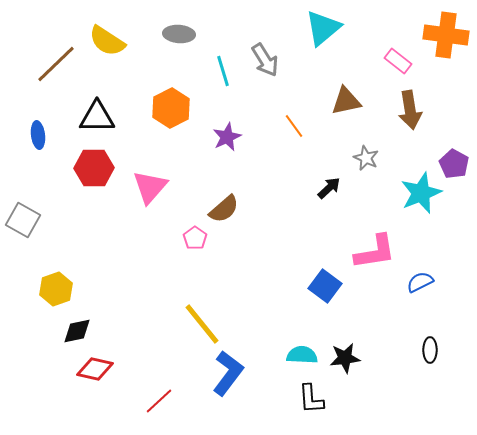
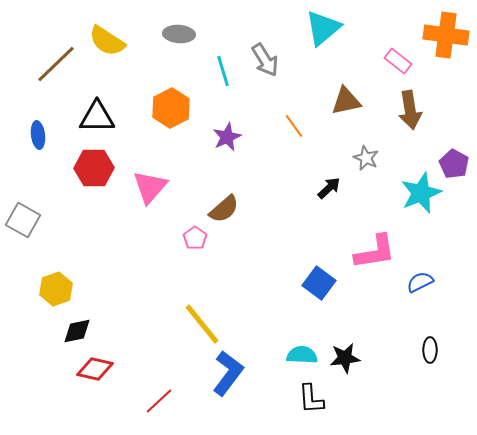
blue square: moved 6 px left, 3 px up
